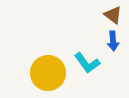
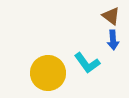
brown triangle: moved 2 px left, 1 px down
blue arrow: moved 1 px up
